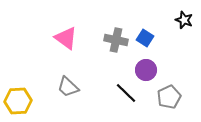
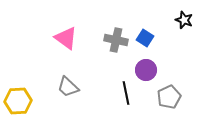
black line: rotated 35 degrees clockwise
